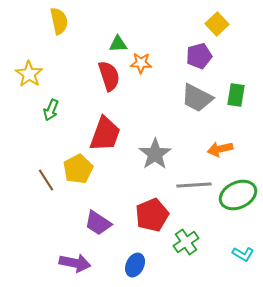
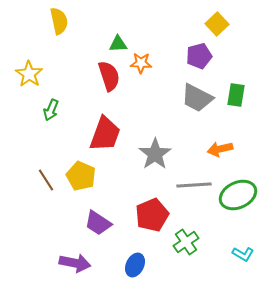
yellow pentagon: moved 3 px right, 7 px down; rotated 20 degrees counterclockwise
